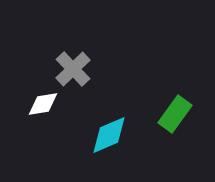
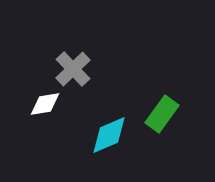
white diamond: moved 2 px right
green rectangle: moved 13 px left
